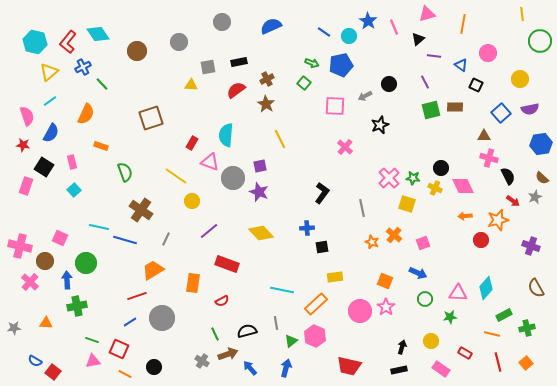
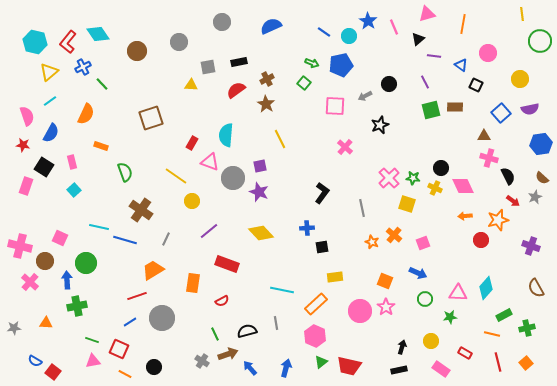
green triangle at (291, 341): moved 30 px right, 21 px down
